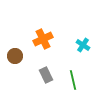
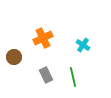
orange cross: moved 1 px up
brown circle: moved 1 px left, 1 px down
green line: moved 3 px up
